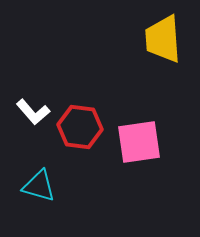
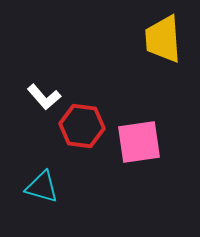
white L-shape: moved 11 px right, 15 px up
red hexagon: moved 2 px right, 1 px up
cyan triangle: moved 3 px right, 1 px down
